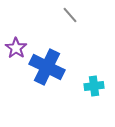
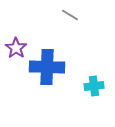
gray line: rotated 18 degrees counterclockwise
blue cross: rotated 24 degrees counterclockwise
